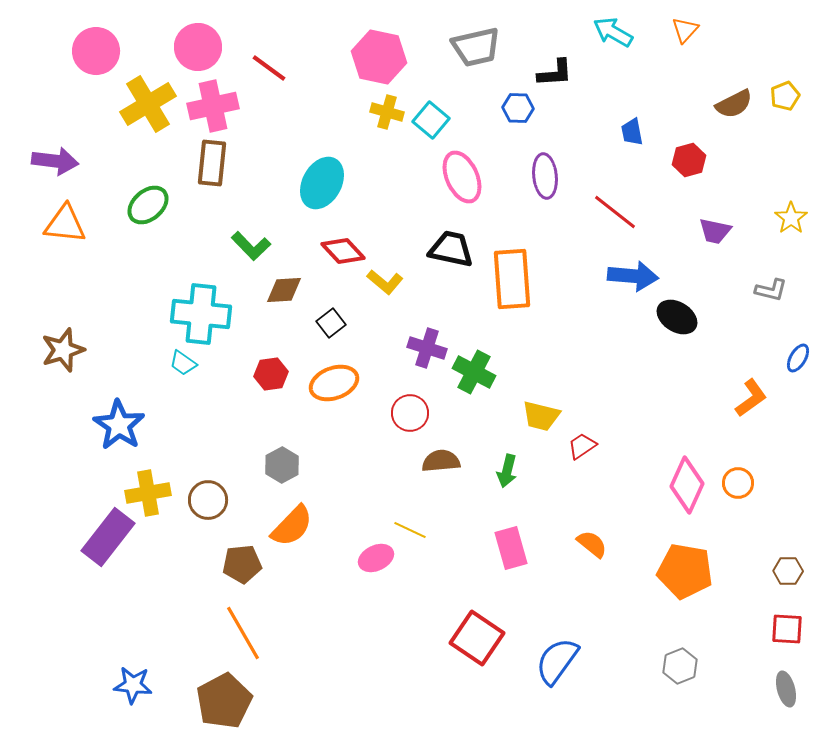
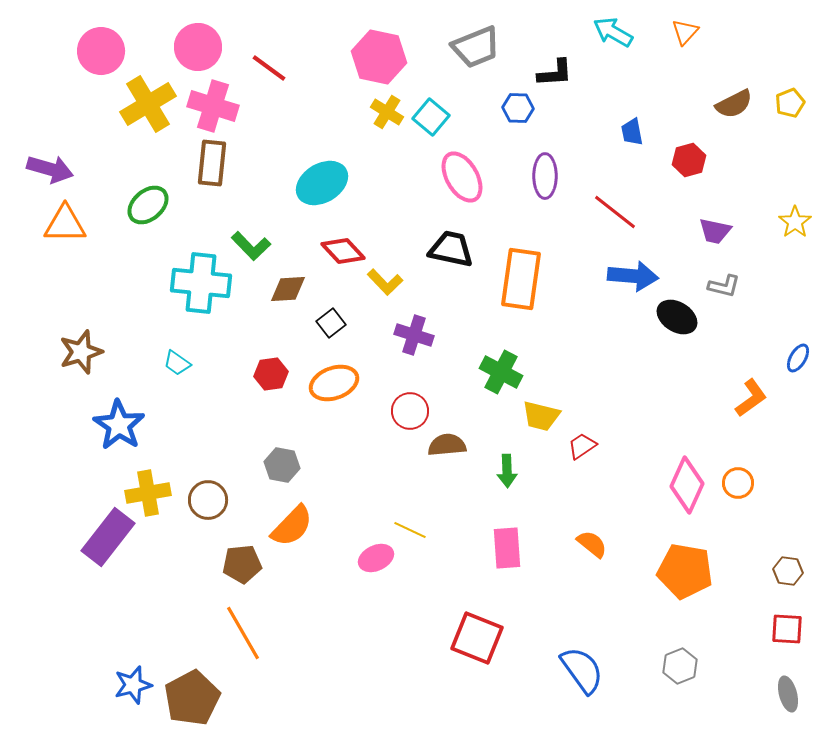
orange triangle at (685, 30): moved 2 px down
gray trapezoid at (476, 47): rotated 9 degrees counterclockwise
pink circle at (96, 51): moved 5 px right
yellow pentagon at (785, 96): moved 5 px right, 7 px down
pink cross at (213, 106): rotated 30 degrees clockwise
yellow cross at (387, 112): rotated 16 degrees clockwise
cyan square at (431, 120): moved 3 px up
purple arrow at (55, 161): moved 5 px left, 8 px down; rotated 9 degrees clockwise
purple ellipse at (545, 176): rotated 6 degrees clockwise
pink ellipse at (462, 177): rotated 6 degrees counterclockwise
cyan ellipse at (322, 183): rotated 30 degrees clockwise
yellow star at (791, 218): moved 4 px right, 4 px down
orange triangle at (65, 224): rotated 6 degrees counterclockwise
orange rectangle at (512, 279): moved 9 px right; rotated 12 degrees clockwise
yellow L-shape at (385, 282): rotated 6 degrees clockwise
brown diamond at (284, 290): moved 4 px right, 1 px up
gray L-shape at (771, 290): moved 47 px left, 4 px up
cyan cross at (201, 314): moved 31 px up
purple cross at (427, 348): moved 13 px left, 13 px up
brown star at (63, 350): moved 18 px right, 2 px down
cyan trapezoid at (183, 363): moved 6 px left
green cross at (474, 372): moved 27 px right
red circle at (410, 413): moved 2 px up
brown semicircle at (441, 461): moved 6 px right, 16 px up
gray hexagon at (282, 465): rotated 20 degrees counterclockwise
green arrow at (507, 471): rotated 16 degrees counterclockwise
pink rectangle at (511, 548): moved 4 px left; rotated 12 degrees clockwise
brown hexagon at (788, 571): rotated 8 degrees clockwise
red square at (477, 638): rotated 12 degrees counterclockwise
blue semicircle at (557, 661): moved 25 px right, 9 px down; rotated 108 degrees clockwise
blue star at (133, 685): rotated 21 degrees counterclockwise
gray ellipse at (786, 689): moved 2 px right, 5 px down
brown pentagon at (224, 701): moved 32 px left, 3 px up
